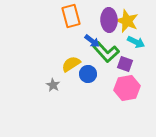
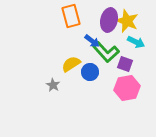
purple ellipse: rotated 15 degrees clockwise
blue circle: moved 2 px right, 2 px up
